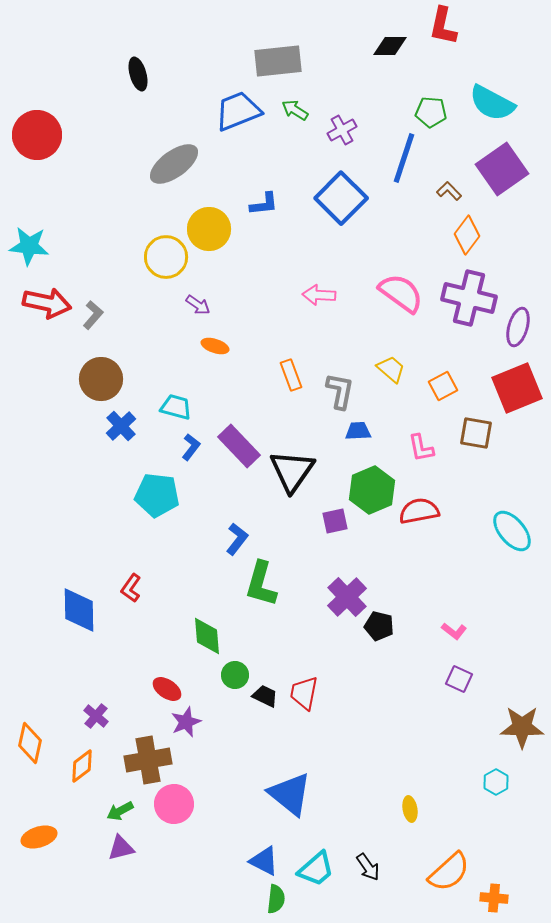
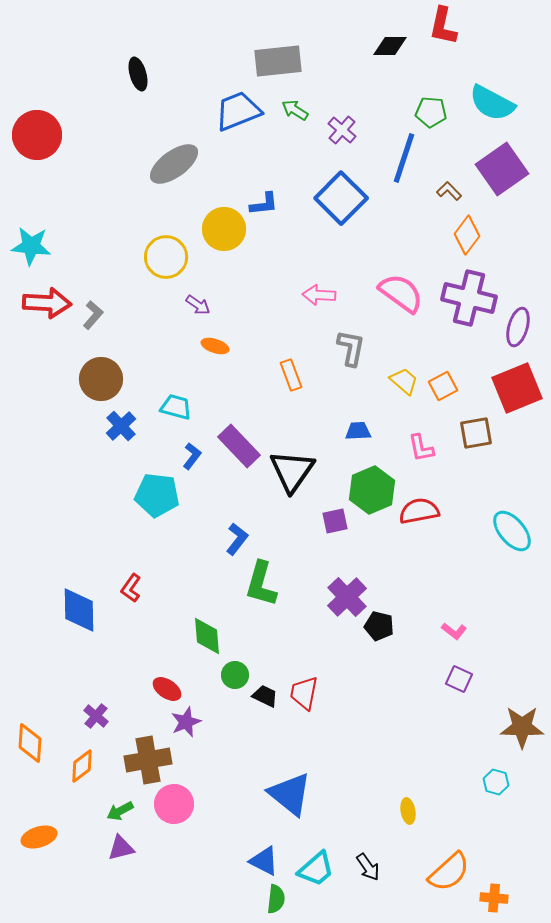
purple cross at (342, 130): rotated 20 degrees counterclockwise
yellow circle at (209, 229): moved 15 px right
cyan star at (29, 246): moved 2 px right
red arrow at (47, 303): rotated 9 degrees counterclockwise
yellow trapezoid at (391, 369): moved 13 px right, 12 px down
gray L-shape at (340, 391): moved 11 px right, 43 px up
brown square at (476, 433): rotated 20 degrees counterclockwise
blue L-shape at (191, 447): moved 1 px right, 9 px down
orange diamond at (30, 743): rotated 9 degrees counterclockwise
cyan hexagon at (496, 782): rotated 15 degrees counterclockwise
yellow ellipse at (410, 809): moved 2 px left, 2 px down
